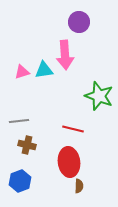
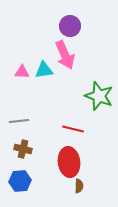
purple circle: moved 9 px left, 4 px down
pink arrow: rotated 20 degrees counterclockwise
pink triangle: rotated 21 degrees clockwise
brown cross: moved 4 px left, 4 px down
blue hexagon: rotated 15 degrees clockwise
